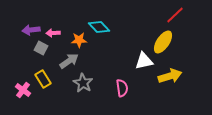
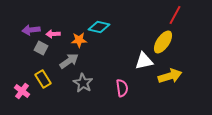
red line: rotated 18 degrees counterclockwise
cyan diamond: rotated 35 degrees counterclockwise
pink arrow: moved 1 px down
pink cross: moved 1 px left, 1 px down
